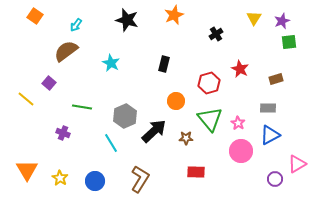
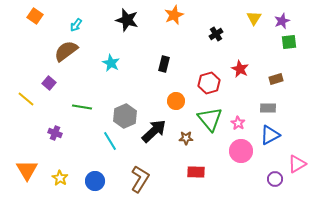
purple cross: moved 8 px left
cyan line: moved 1 px left, 2 px up
